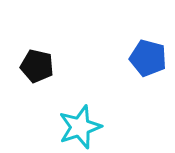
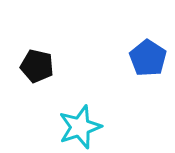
blue pentagon: rotated 18 degrees clockwise
